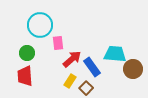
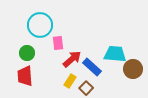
blue rectangle: rotated 12 degrees counterclockwise
